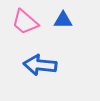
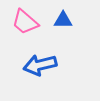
blue arrow: rotated 20 degrees counterclockwise
